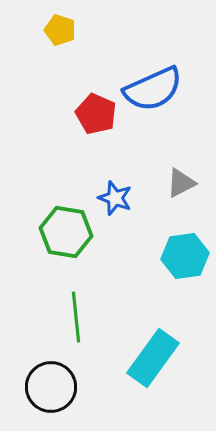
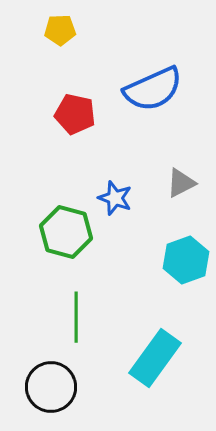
yellow pentagon: rotated 20 degrees counterclockwise
red pentagon: moved 21 px left; rotated 12 degrees counterclockwise
green hexagon: rotated 6 degrees clockwise
cyan hexagon: moved 1 px right, 4 px down; rotated 12 degrees counterclockwise
green line: rotated 6 degrees clockwise
cyan rectangle: moved 2 px right
